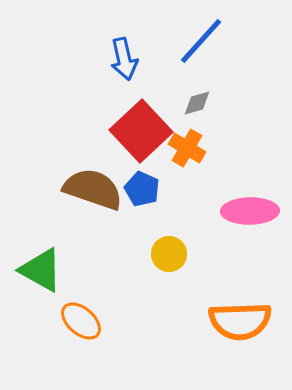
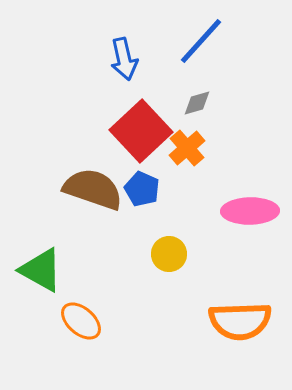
orange cross: rotated 18 degrees clockwise
